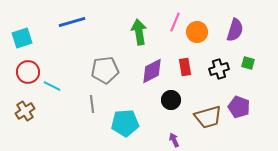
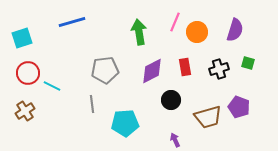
red circle: moved 1 px down
purple arrow: moved 1 px right
